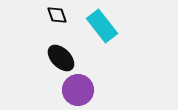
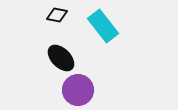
black diamond: rotated 60 degrees counterclockwise
cyan rectangle: moved 1 px right
